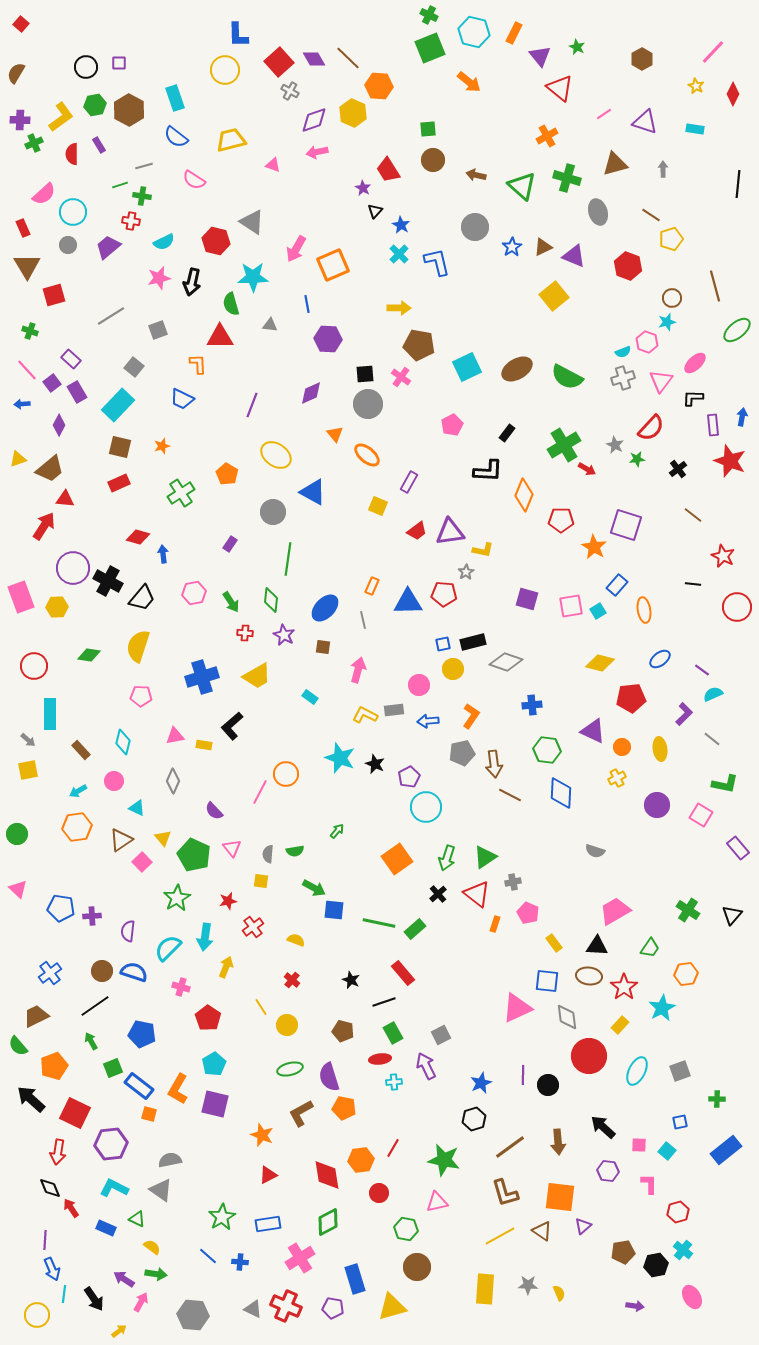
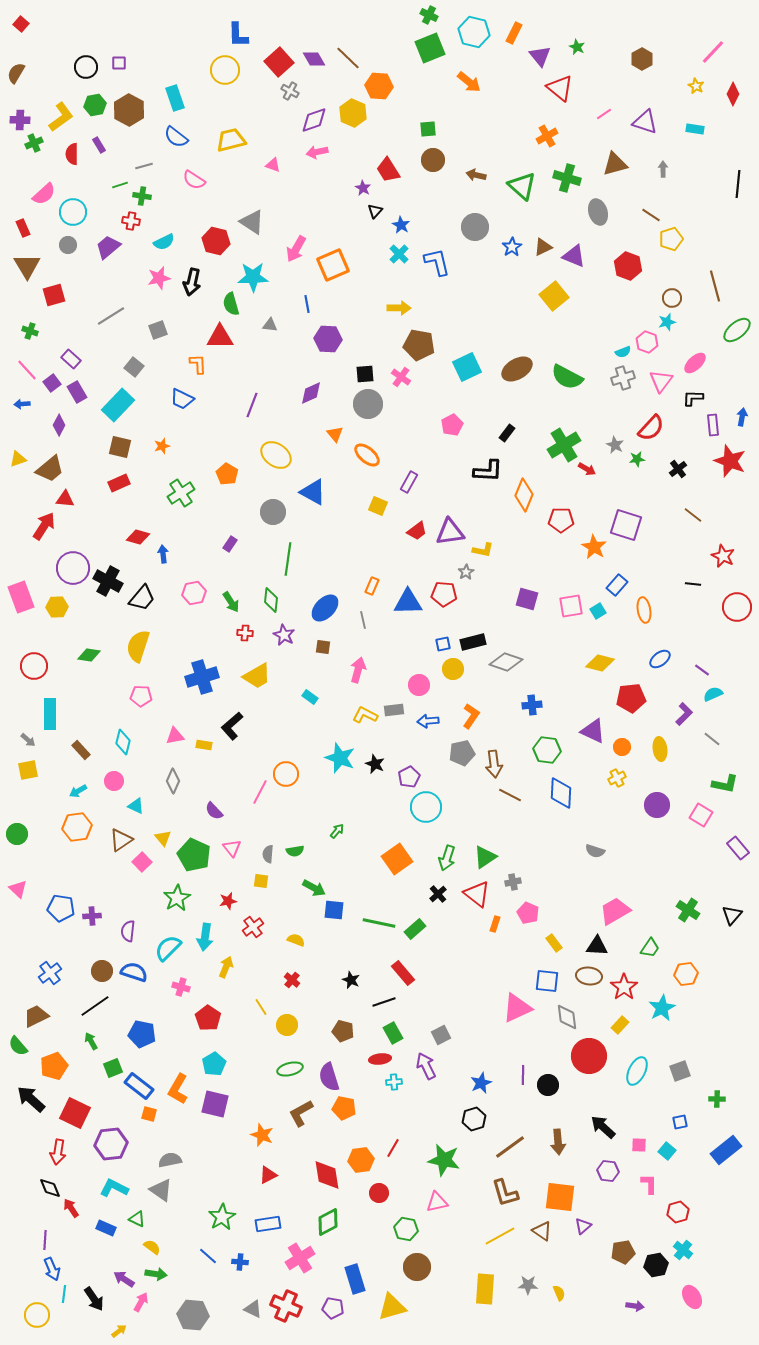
cyan triangle at (137, 808): moved 1 px left, 2 px up
